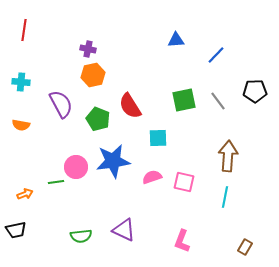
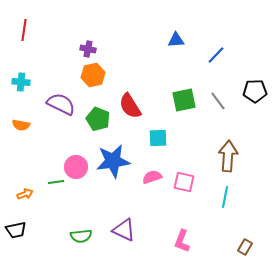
purple semicircle: rotated 36 degrees counterclockwise
